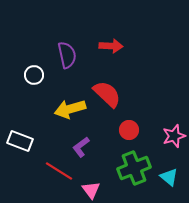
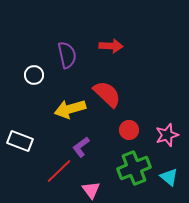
pink star: moved 7 px left, 1 px up
red line: rotated 76 degrees counterclockwise
